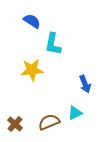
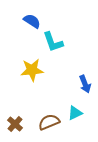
cyan L-shape: moved 2 px up; rotated 30 degrees counterclockwise
